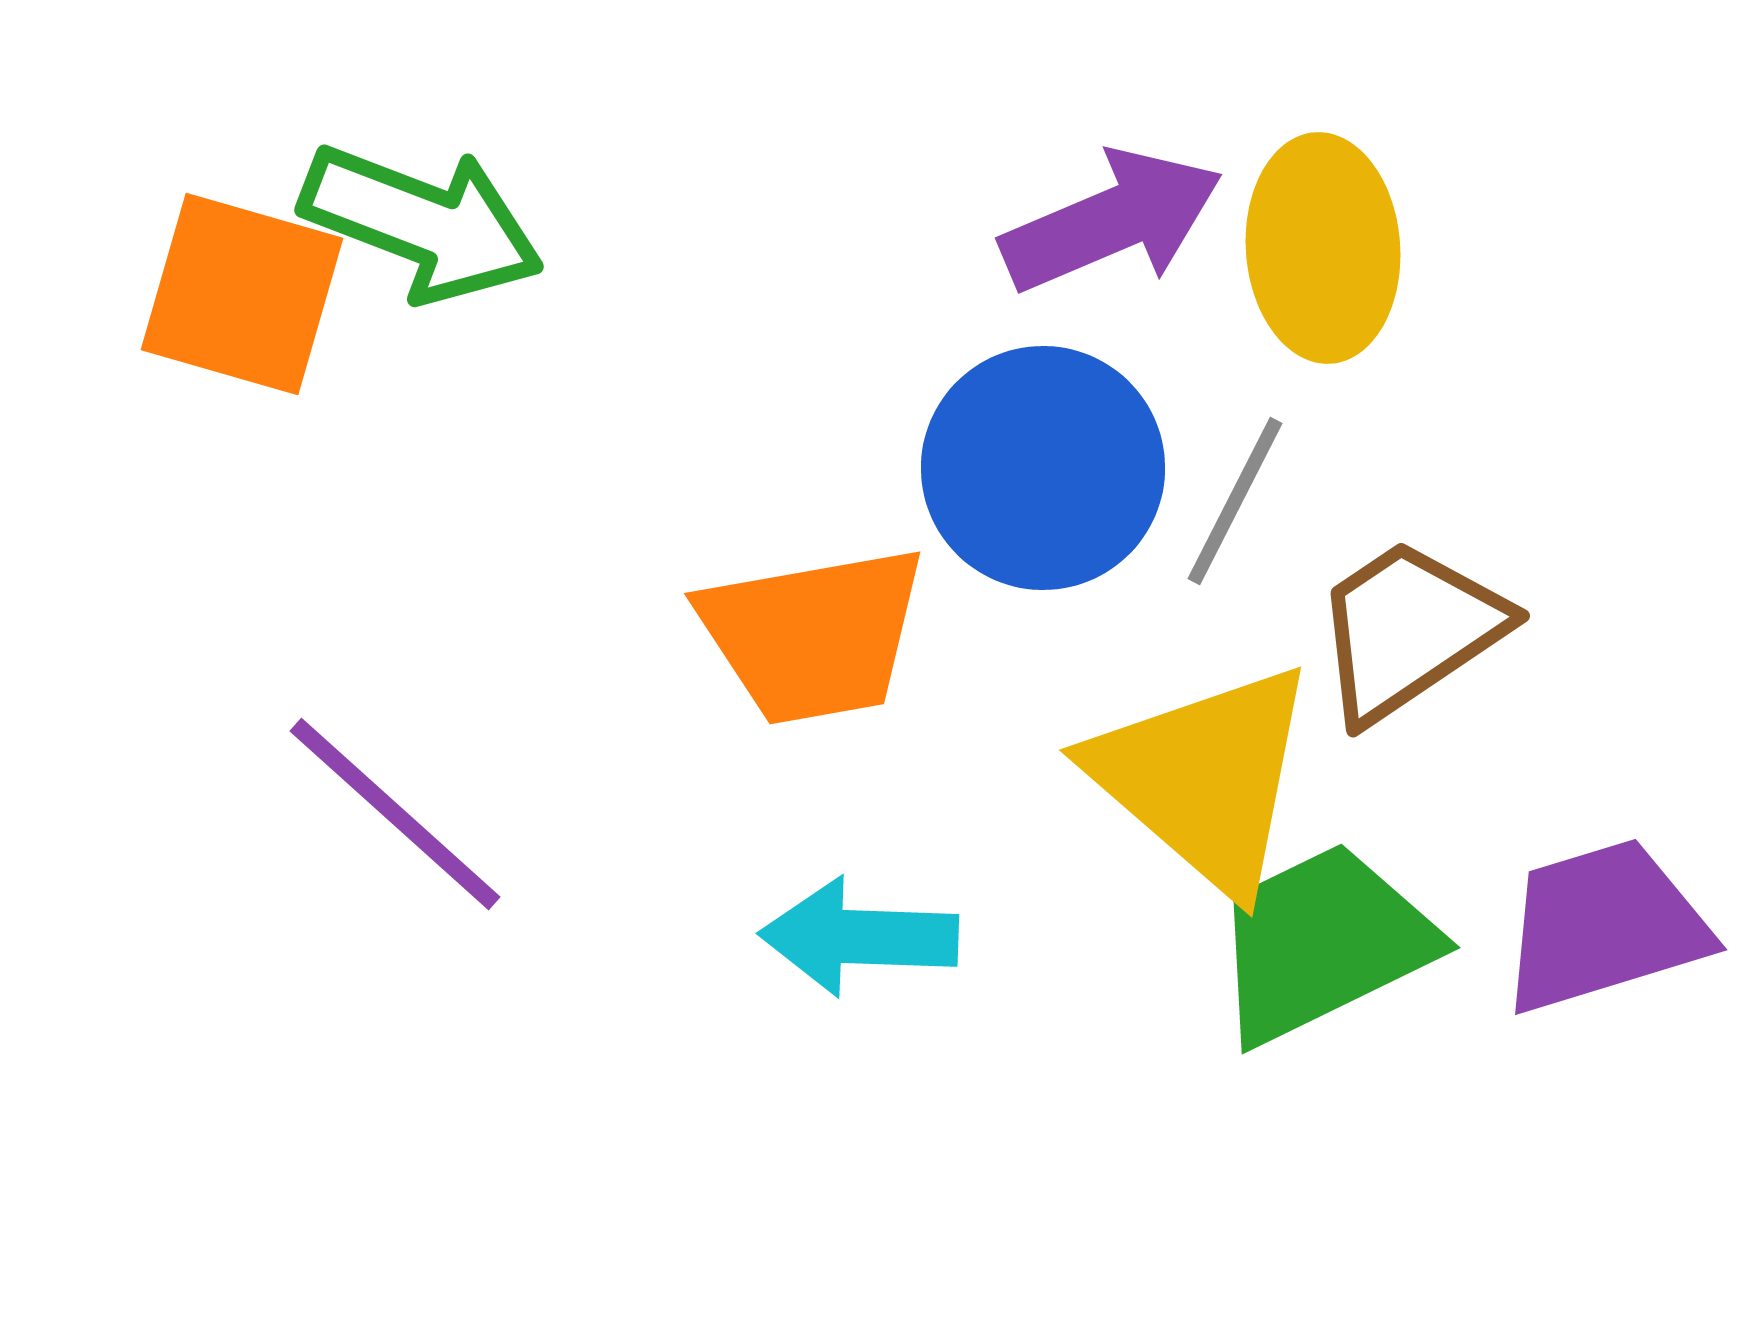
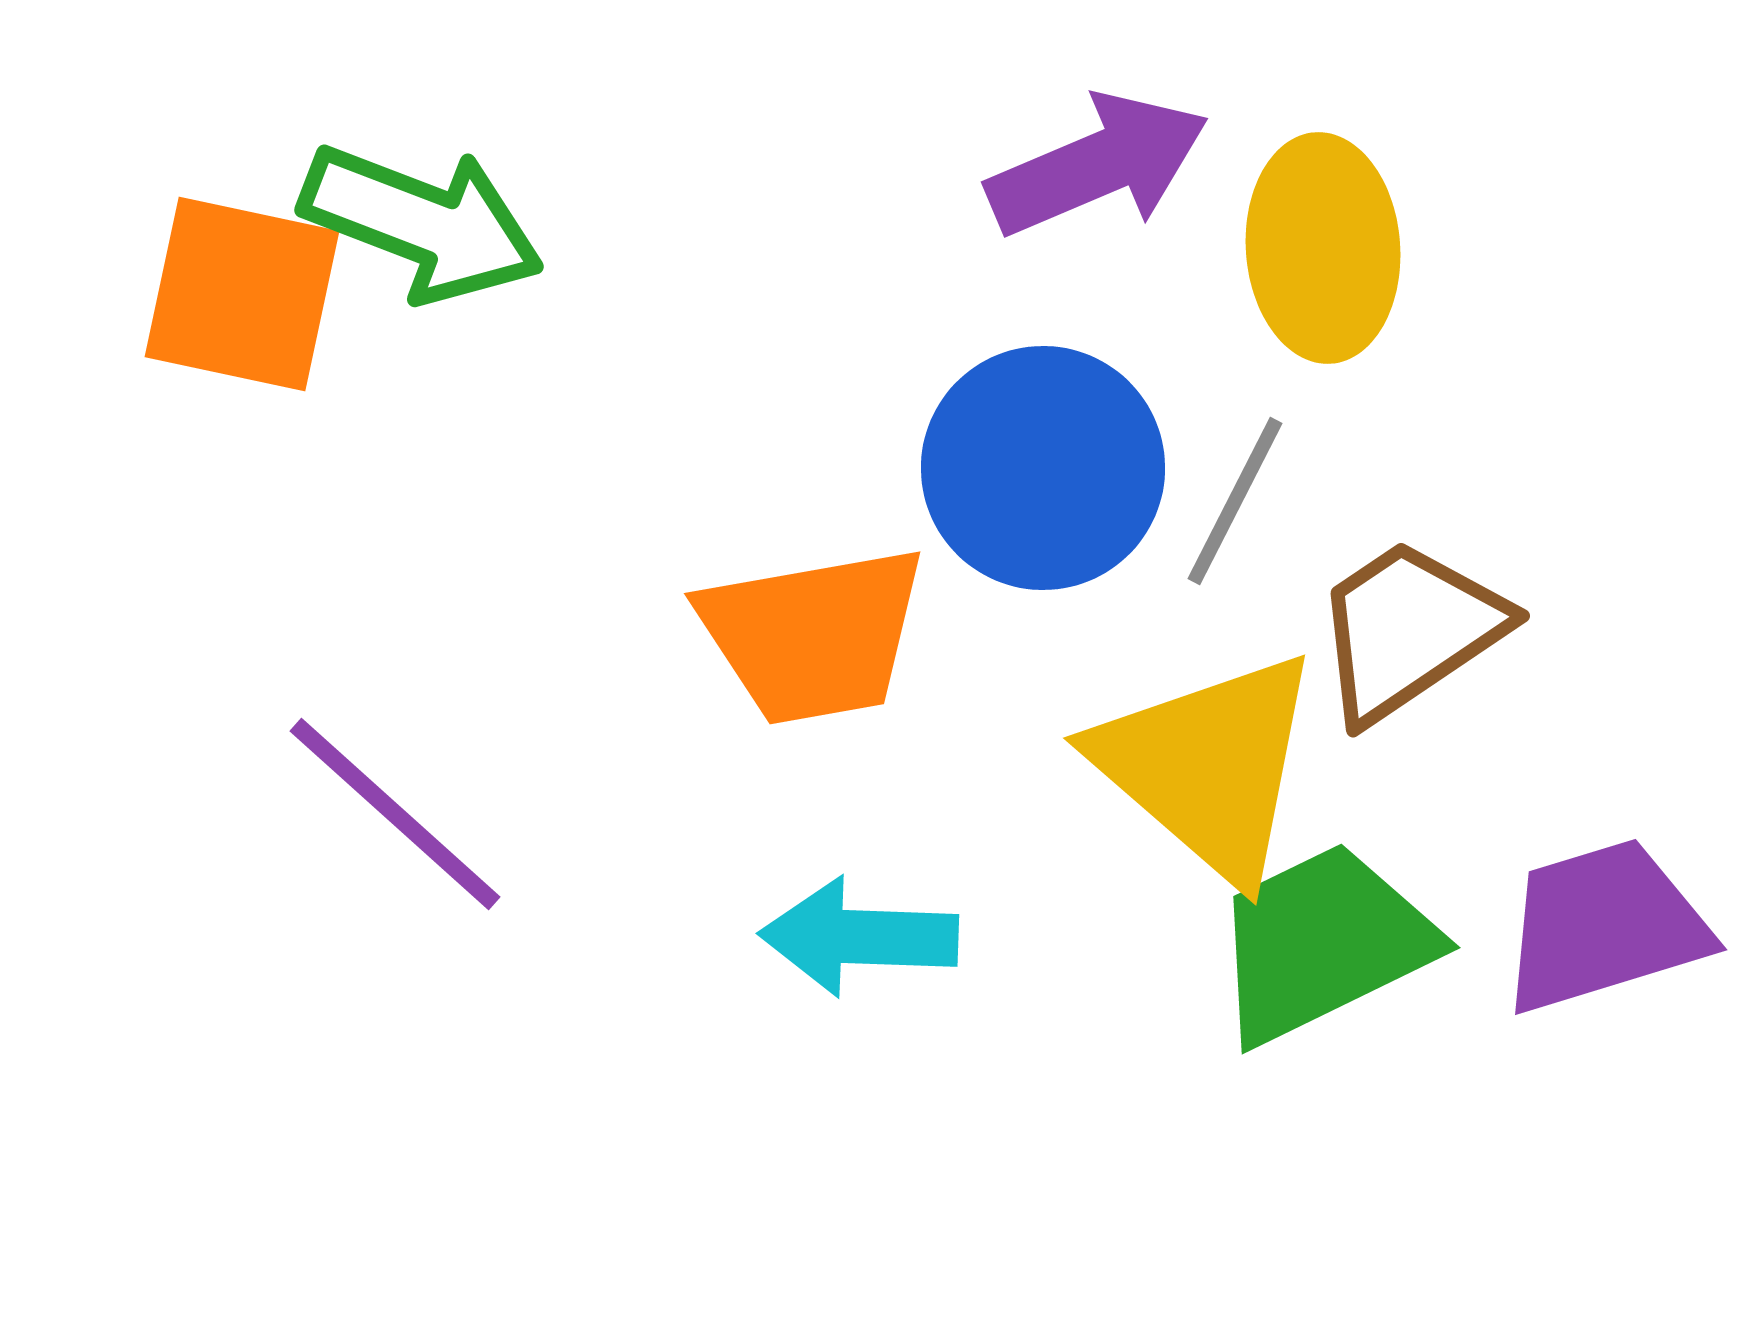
purple arrow: moved 14 px left, 56 px up
orange square: rotated 4 degrees counterclockwise
yellow triangle: moved 4 px right, 12 px up
